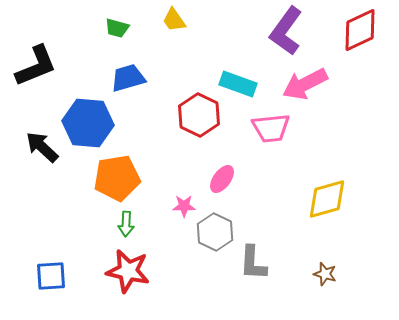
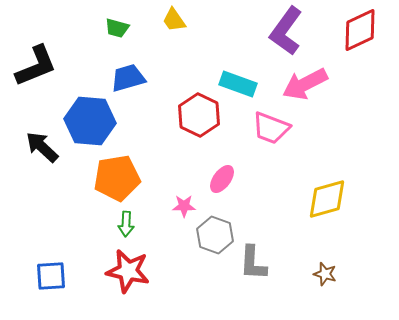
blue hexagon: moved 2 px right, 2 px up
pink trapezoid: rotated 27 degrees clockwise
gray hexagon: moved 3 px down; rotated 6 degrees counterclockwise
